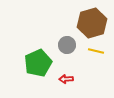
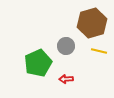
gray circle: moved 1 px left, 1 px down
yellow line: moved 3 px right
